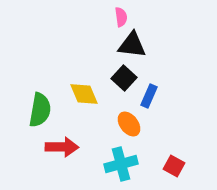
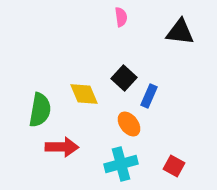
black triangle: moved 48 px right, 13 px up
